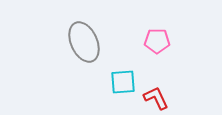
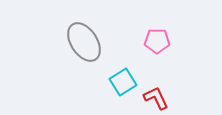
gray ellipse: rotated 9 degrees counterclockwise
cyan square: rotated 28 degrees counterclockwise
